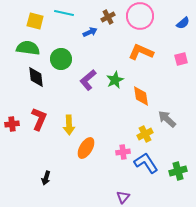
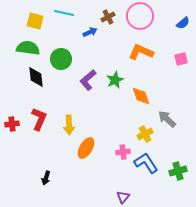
orange diamond: rotated 10 degrees counterclockwise
